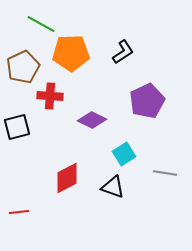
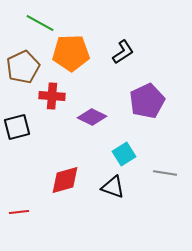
green line: moved 1 px left, 1 px up
red cross: moved 2 px right
purple diamond: moved 3 px up
red diamond: moved 2 px left, 2 px down; rotated 12 degrees clockwise
